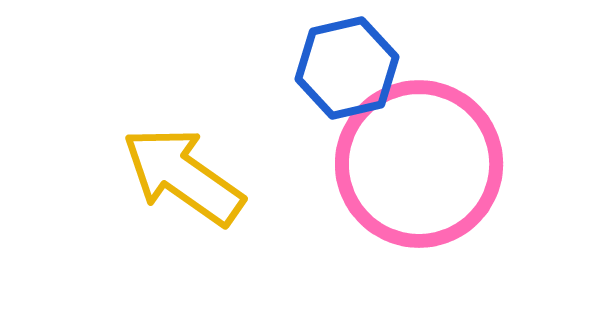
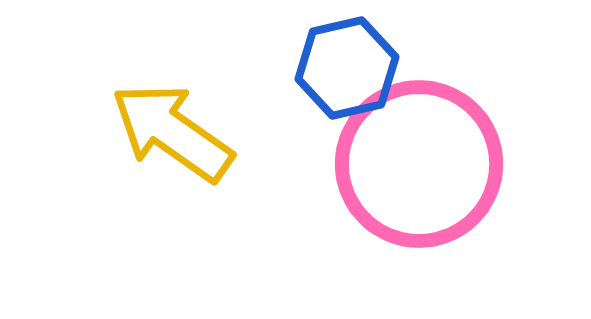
yellow arrow: moved 11 px left, 44 px up
